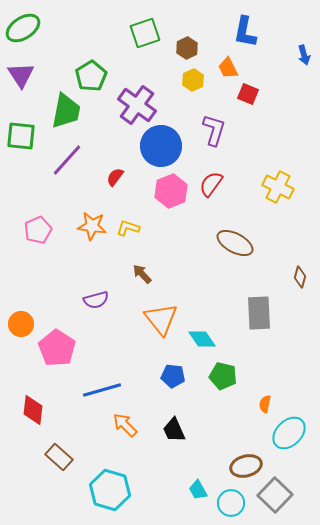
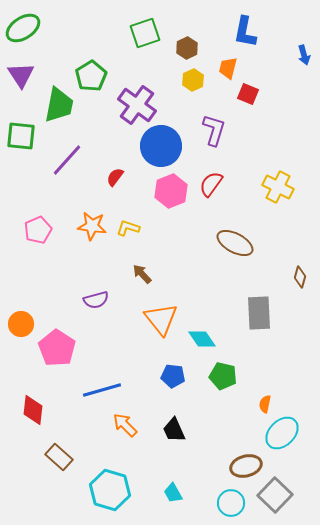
orange trapezoid at (228, 68): rotated 40 degrees clockwise
green trapezoid at (66, 111): moved 7 px left, 6 px up
cyan ellipse at (289, 433): moved 7 px left
cyan trapezoid at (198, 490): moved 25 px left, 3 px down
